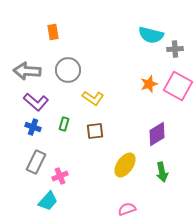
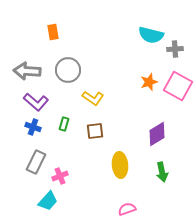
orange star: moved 2 px up
yellow ellipse: moved 5 px left; rotated 40 degrees counterclockwise
